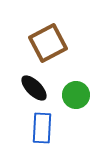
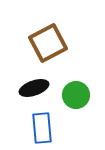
black ellipse: rotated 64 degrees counterclockwise
blue rectangle: rotated 8 degrees counterclockwise
